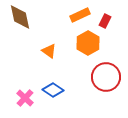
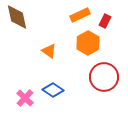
brown diamond: moved 3 px left
red circle: moved 2 px left
